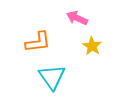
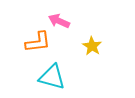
pink arrow: moved 18 px left, 3 px down
cyan triangle: rotated 40 degrees counterclockwise
